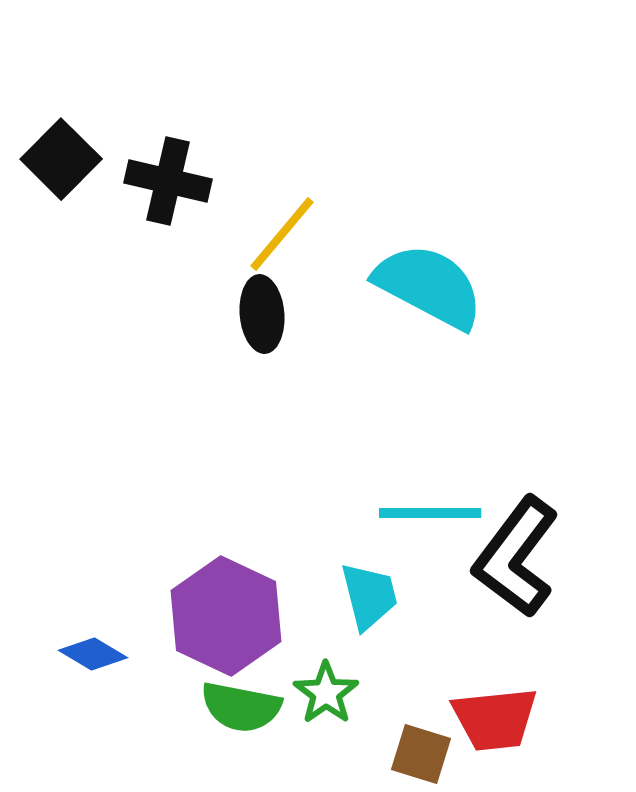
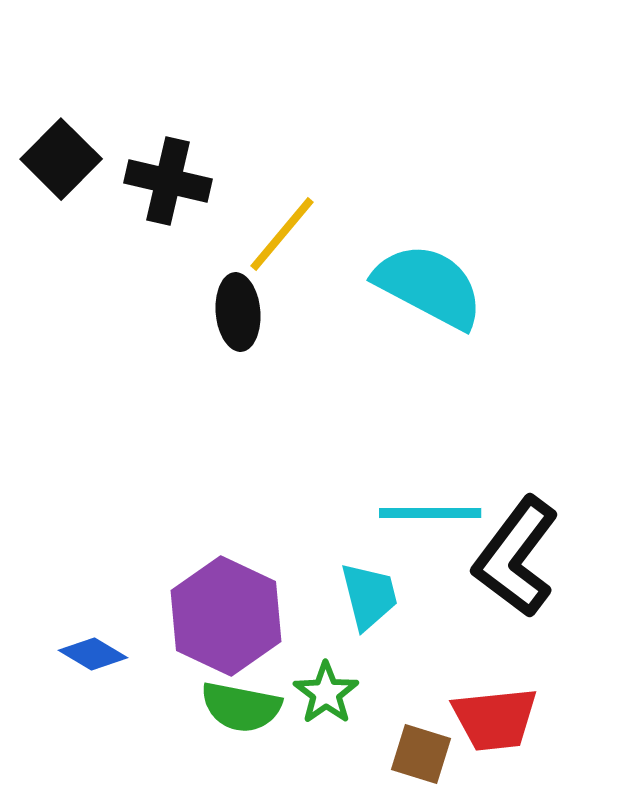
black ellipse: moved 24 px left, 2 px up
